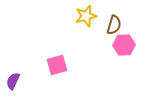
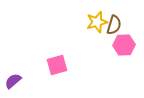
yellow star: moved 11 px right, 6 px down
purple semicircle: rotated 24 degrees clockwise
